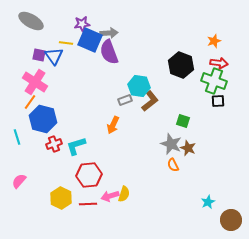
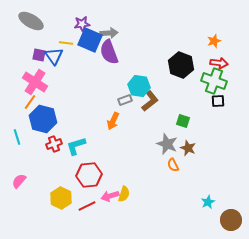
orange arrow: moved 4 px up
gray star: moved 4 px left
red line: moved 1 px left, 2 px down; rotated 24 degrees counterclockwise
